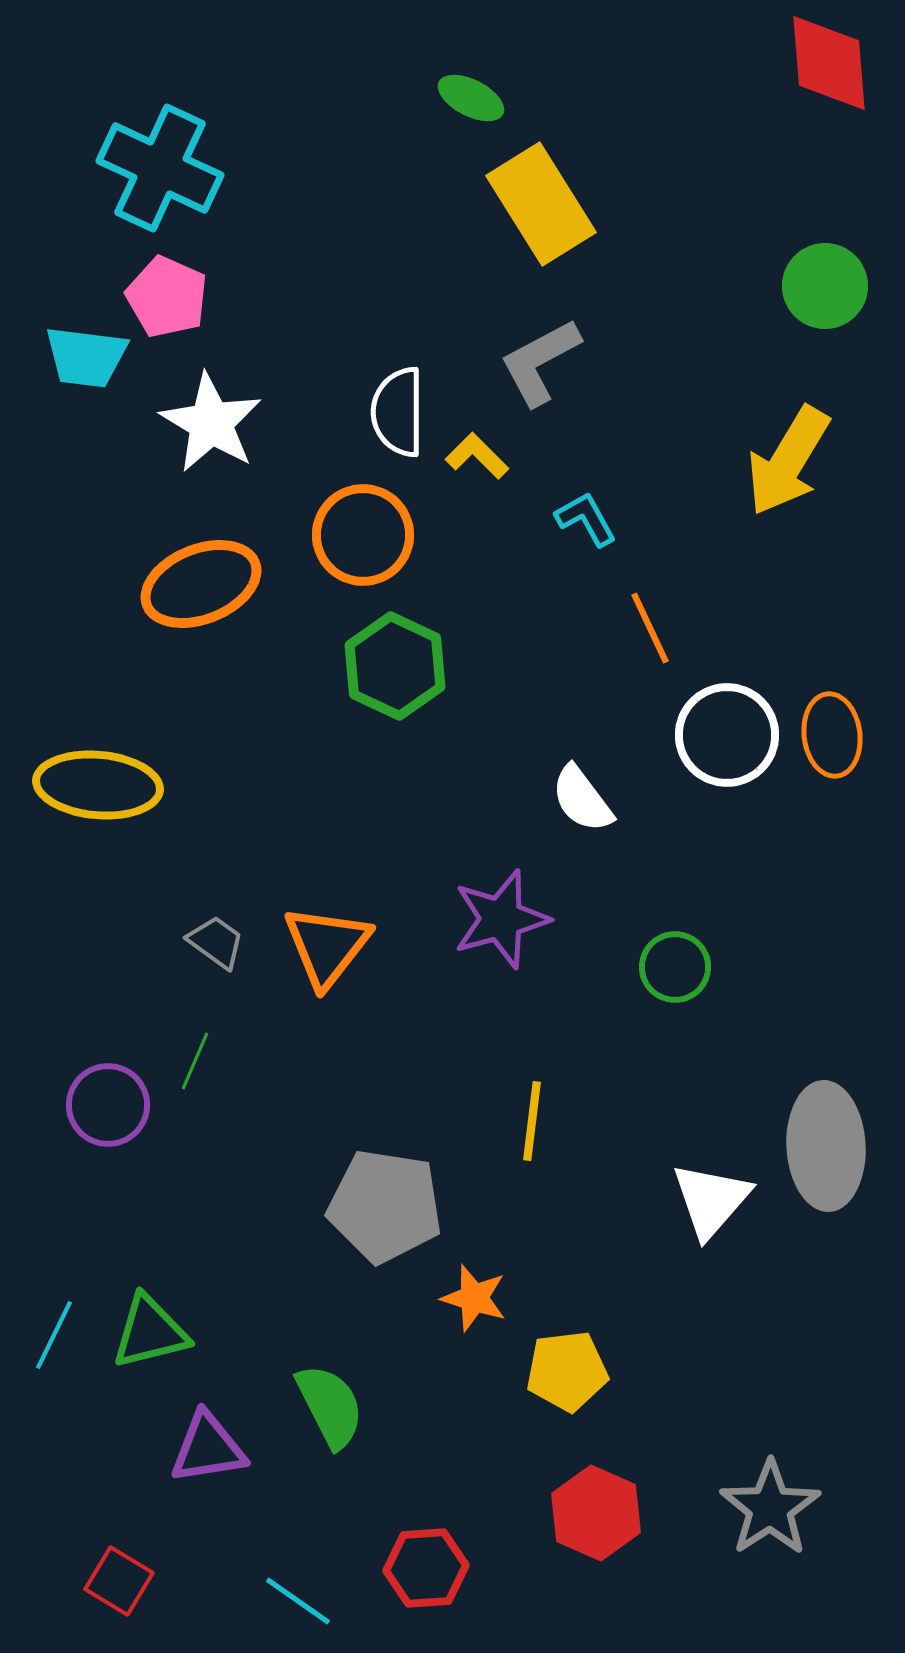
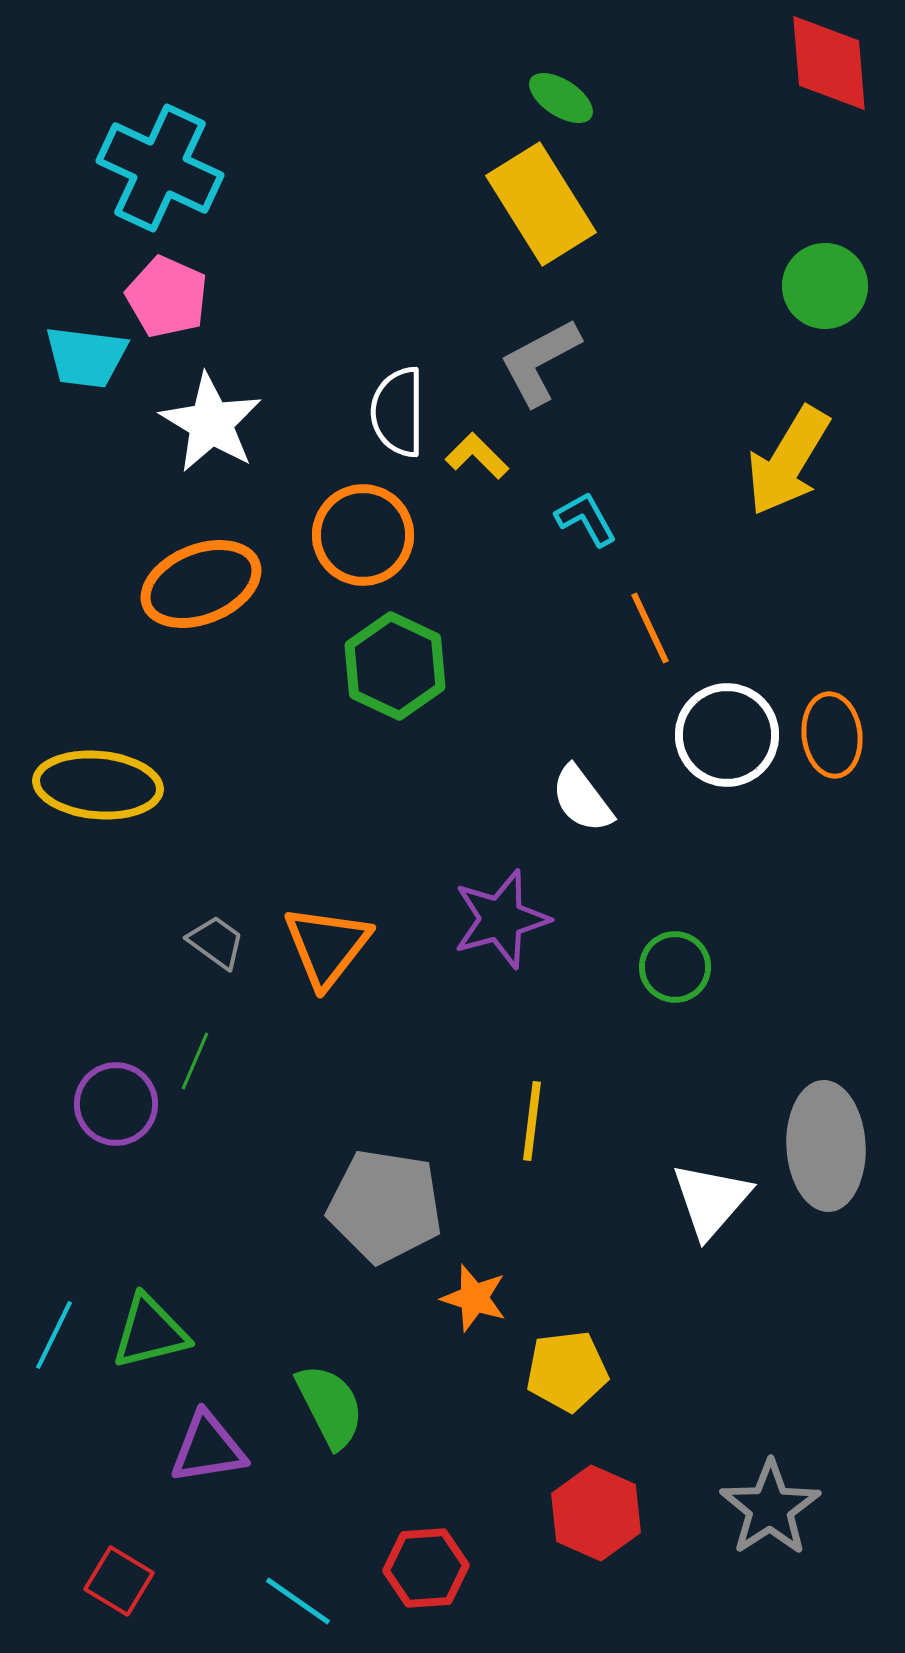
green ellipse at (471, 98): moved 90 px right; rotated 6 degrees clockwise
purple circle at (108, 1105): moved 8 px right, 1 px up
